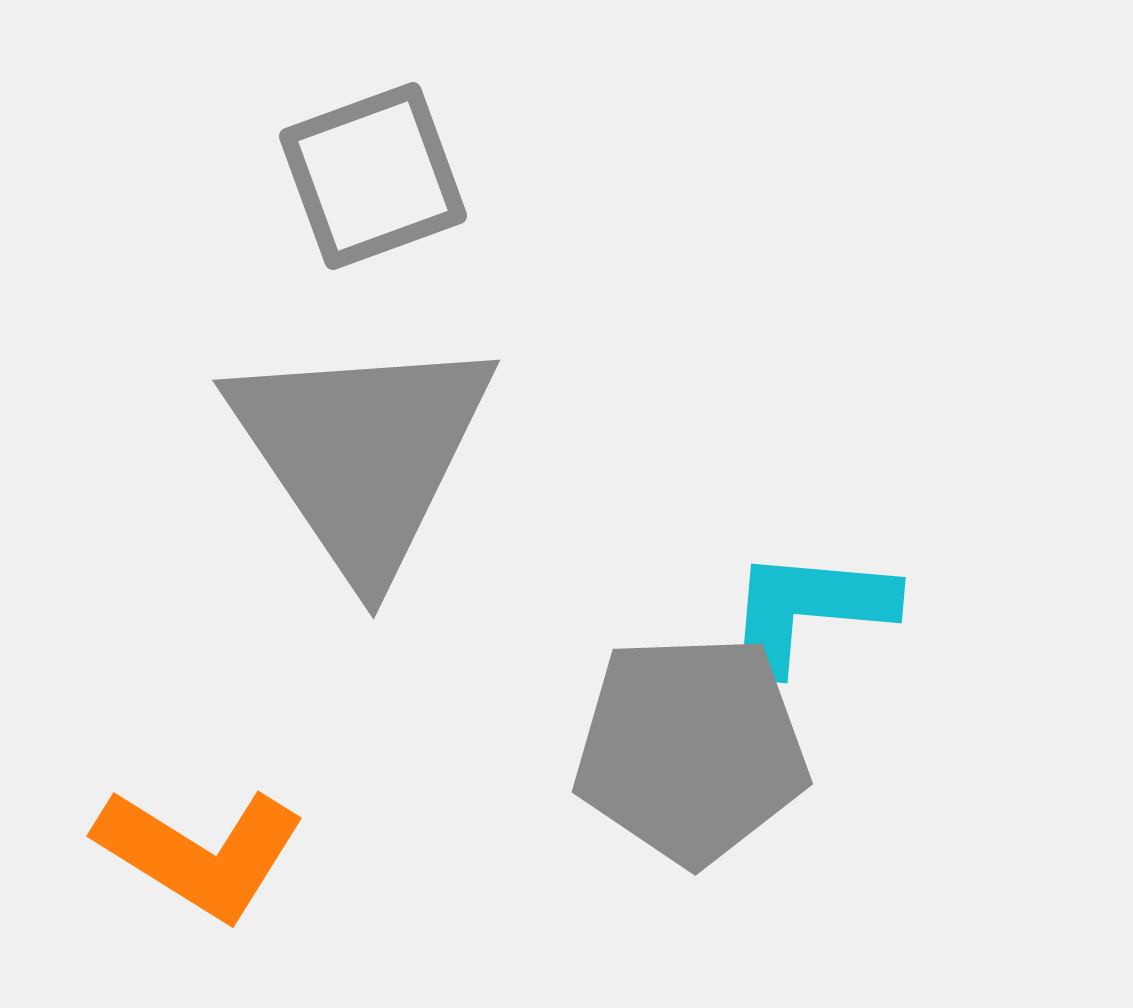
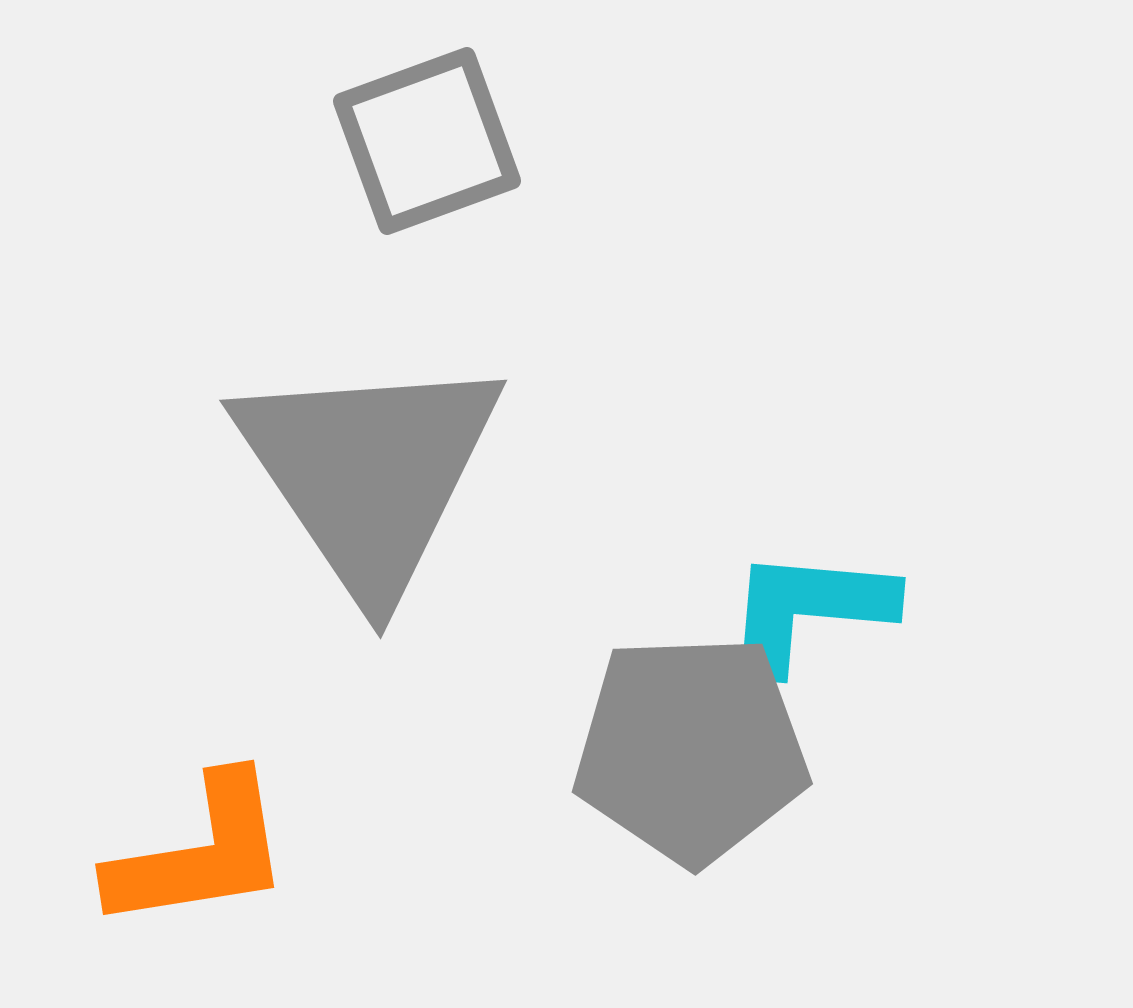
gray square: moved 54 px right, 35 px up
gray triangle: moved 7 px right, 20 px down
orange L-shape: rotated 41 degrees counterclockwise
